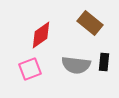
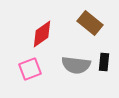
red diamond: moved 1 px right, 1 px up
